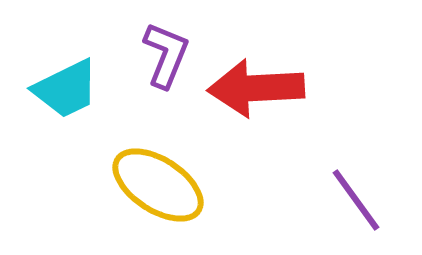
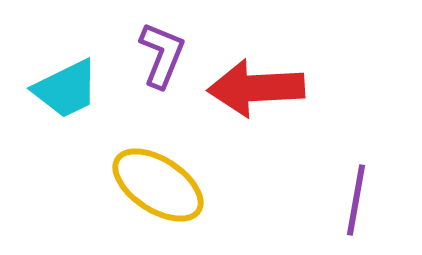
purple L-shape: moved 4 px left
purple line: rotated 46 degrees clockwise
